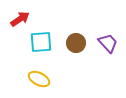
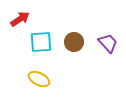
brown circle: moved 2 px left, 1 px up
